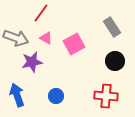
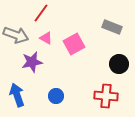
gray rectangle: rotated 36 degrees counterclockwise
gray arrow: moved 3 px up
black circle: moved 4 px right, 3 px down
